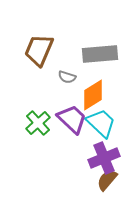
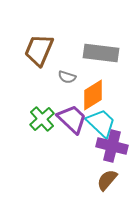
gray rectangle: moved 1 px right, 1 px up; rotated 12 degrees clockwise
green cross: moved 4 px right, 4 px up
purple cross: moved 8 px right, 12 px up; rotated 36 degrees clockwise
